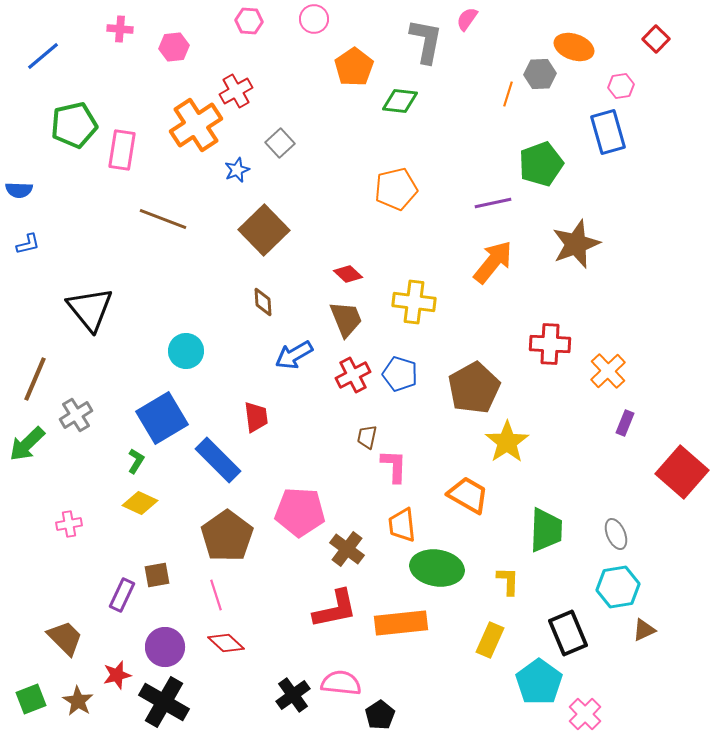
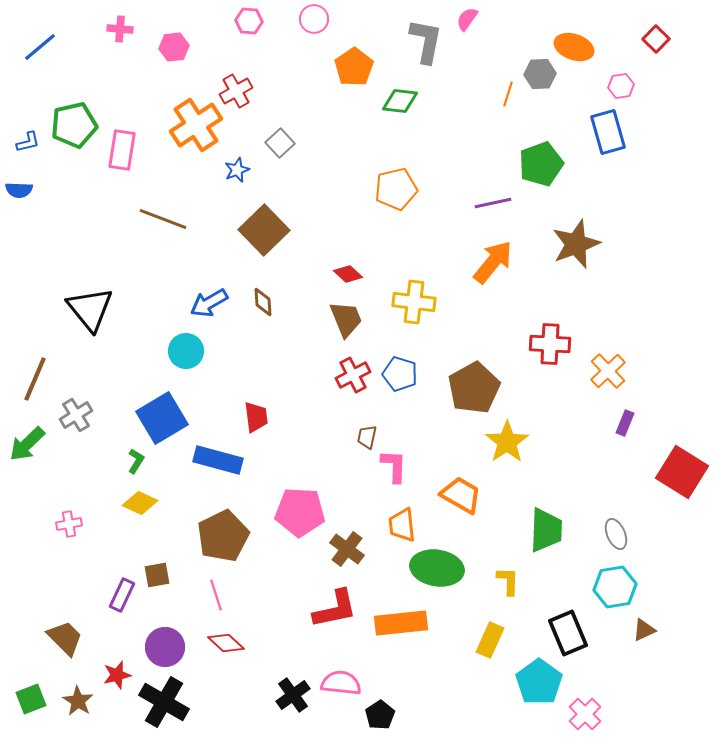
blue line at (43, 56): moved 3 px left, 9 px up
blue L-shape at (28, 244): moved 102 px up
blue arrow at (294, 355): moved 85 px left, 52 px up
blue rectangle at (218, 460): rotated 30 degrees counterclockwise
red square at (682, 472): rotated 9 degrees counterclockwise
orange trapezoid at (468, 495): moved 7 px left
brown pentagon at (227, 536): moved 4 px left; rotated 9 degrees clockwise
cyan hexagon at (618, 587): moved 3 px left
